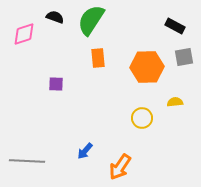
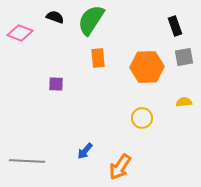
black rectangle: rotated 42 degrees clockwise
pink diamond: moved 4 px left, 1 px up; rotated 40 degrees clockwise
yellow semicircle: moved 9 px right
